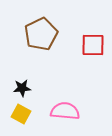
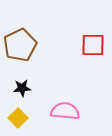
brown pentagon: moved 21 px left, 11 px down
yellow square: moved 3 px left, 4 px down; rotated 18 degrees clockwise
